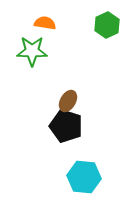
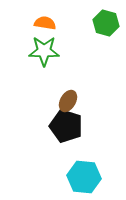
green hexagon: moved 1 px left, 2 px up; rotated 20 degrees counterclockwise
green star: moved 12 px right
